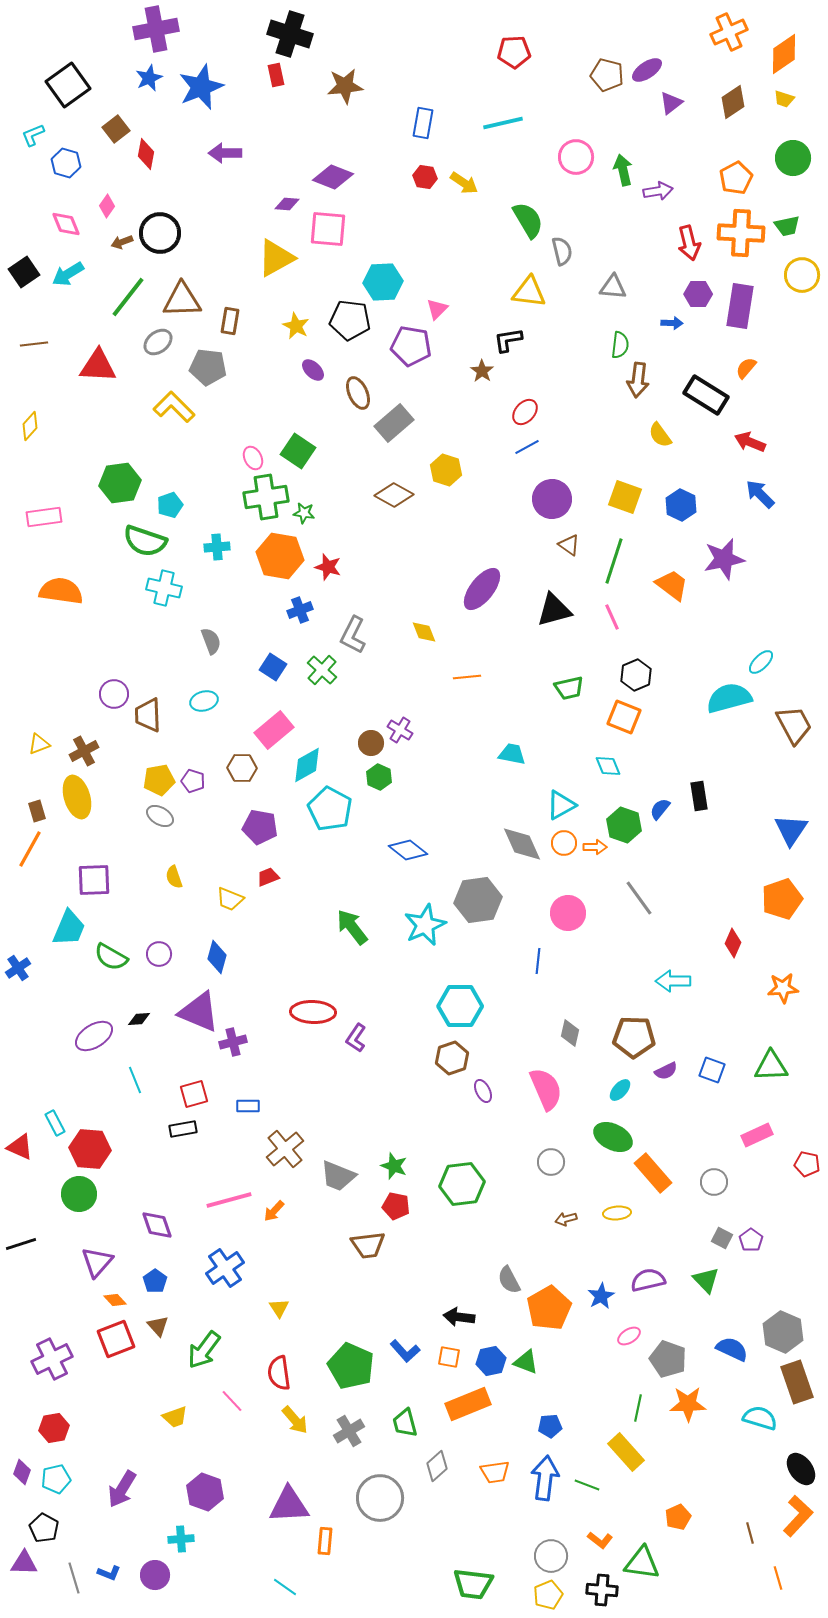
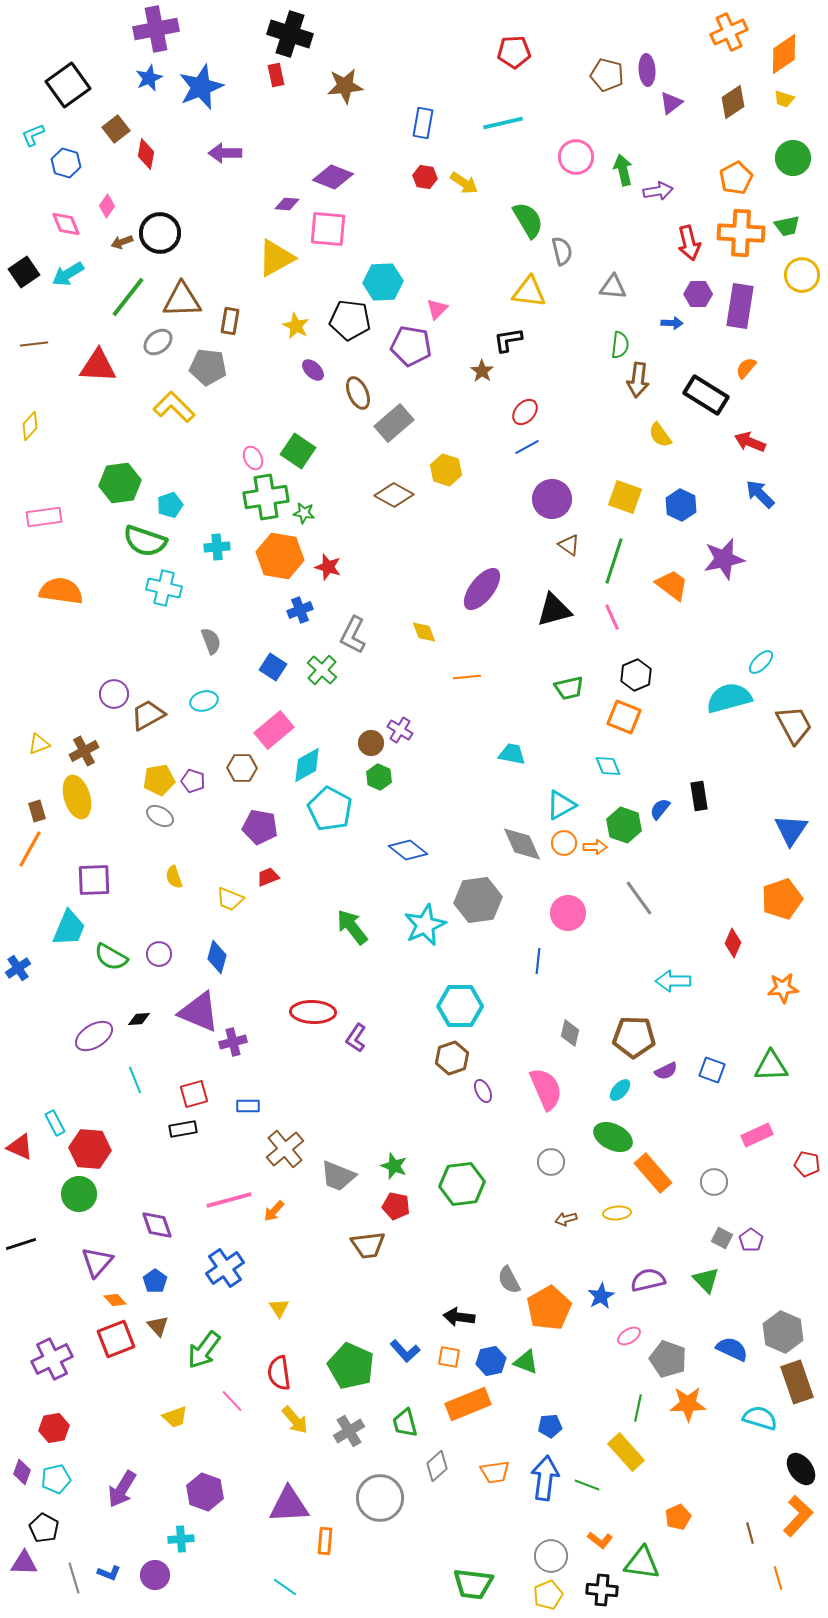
purple ellipse at (647, 70): rotated 60 degrees counterclockwise
brown trapezoid at (148, 715): rotated 63 degrees clockwise
